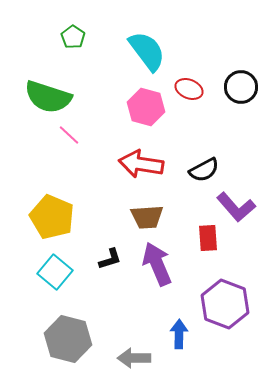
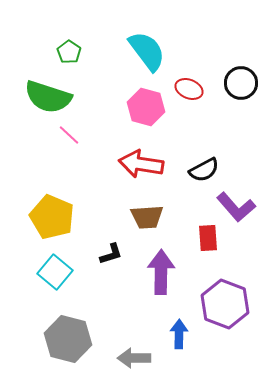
green pentagon: moved 4 px left, 15 px down
black circle: moved 4 px up
black L-shape: moved 1 px right, 5 px up
purple arrow: moved 4 px right, 8 px down; rotated 24 degrees clockwise
